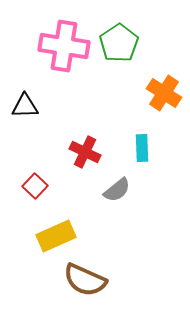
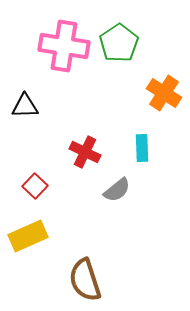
yellow rectangle: moved 28 px left
brown semicircle: rotated 48 degrees clockwise
